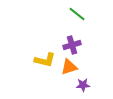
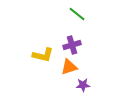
yellow L-shape: moved 2 px left, 5 px up
